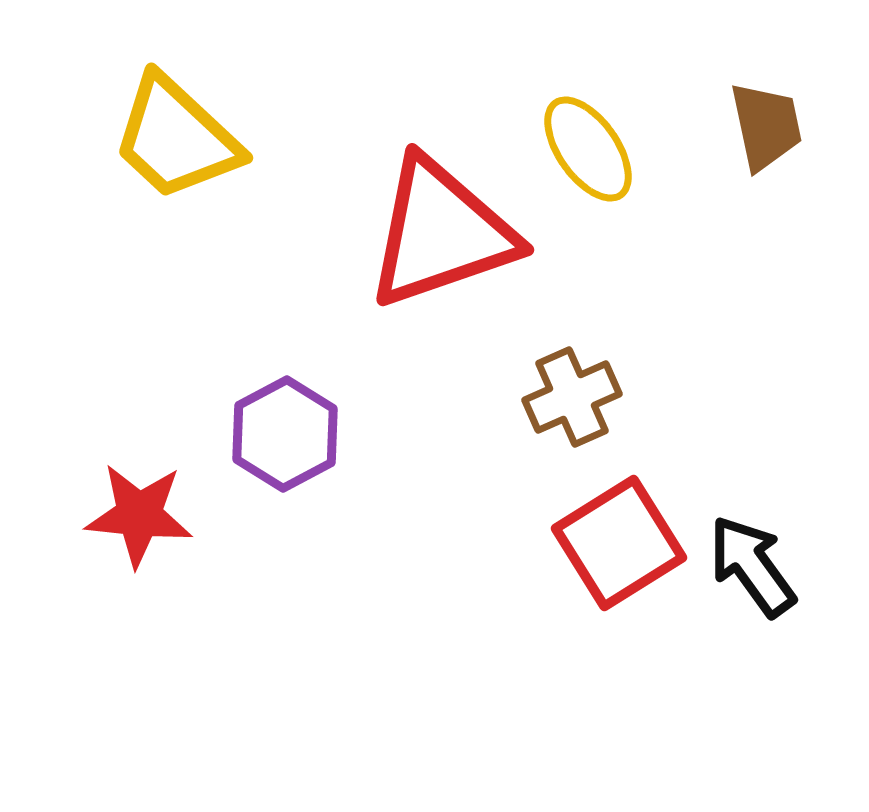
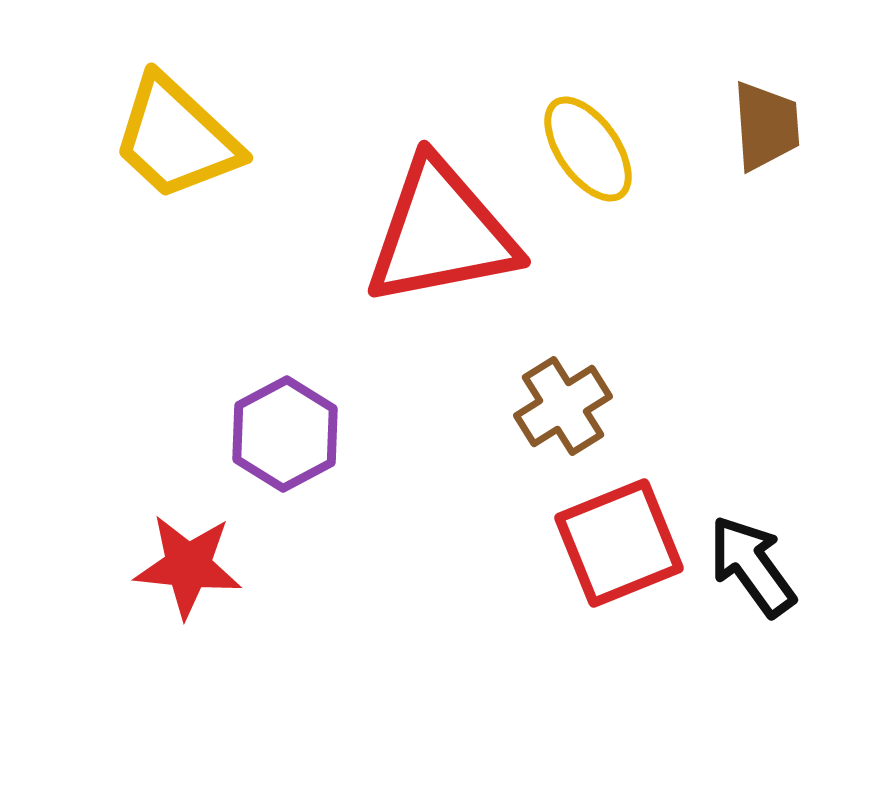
brown trapezoid: rotated 8 degrees clockwise
red triangle: rotated 8 degrees clockwise
brown cross: moved 9 px left, 9 px down; rotated 8 degrees counterclockwise
red star: moved 49 px right, 51 px down
red square: rotated 10 degrees clockwise
